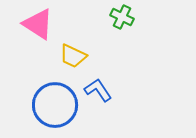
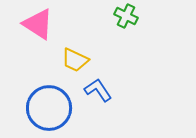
green cross: moved 4 px right, 1 px up
yellow trapezoid: moved 2 px right, 4 px down
blue circle: moved 6 px left, 3 px down
